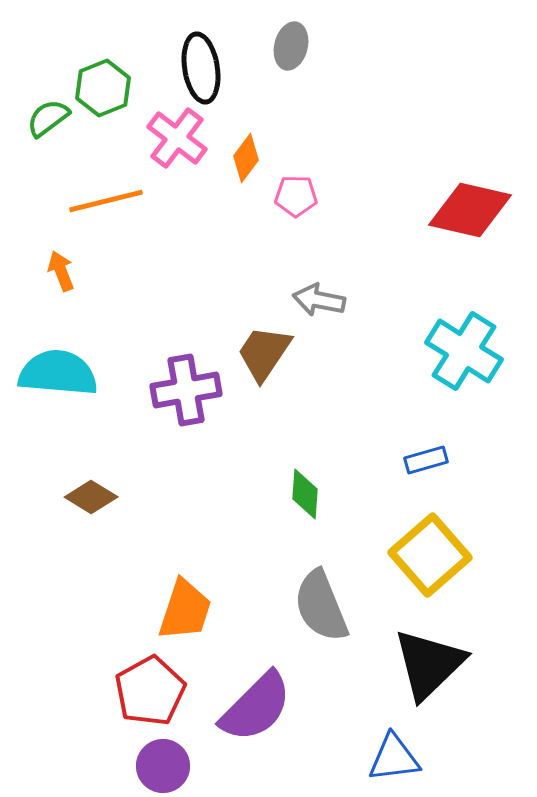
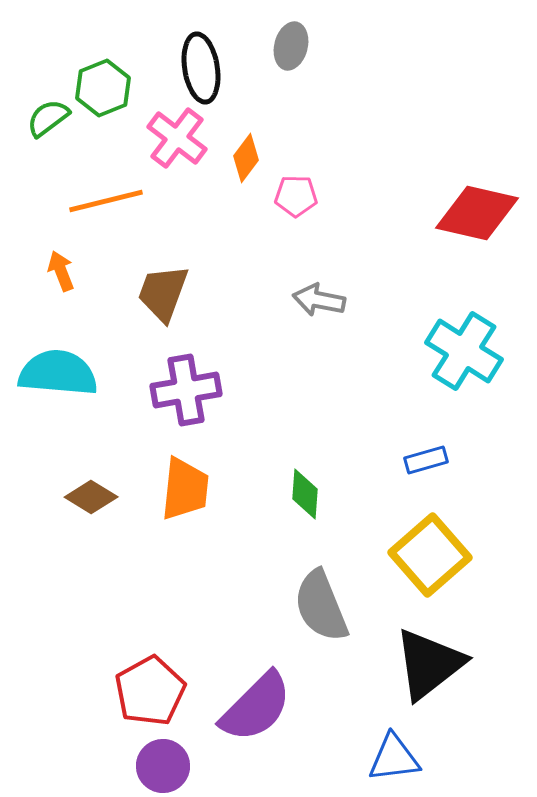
red diamond: moved 7 px right, 3 px down
brown trapezoid: moved 101 px left, 60 px up; rotated 14 degrees counterclockwise
orange trapezoid: moved 121 px up; rotated 12 degrees counterclockwise
black triangle: rotated 6 degrees clockwise
